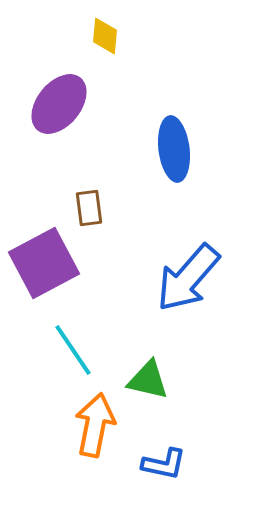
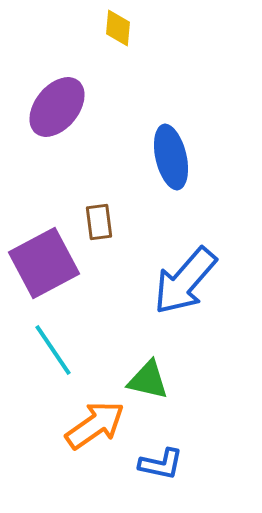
yellow diamond: moved 13 px right, 8 px up
purple ellipse: moved 2 px left, 3 px down
blue ellipse: moved 3 px left, 8 px down; rotated 6 degrees counterclockwise
brown rectangle: moved 10 px right, 14 px down
blue arrow: moved 3 px left, 3 px down
cyan line: moved 20 px left
orange arrow: rotated 44 degrees clockwise
blue L-shape: moved 3 px left
